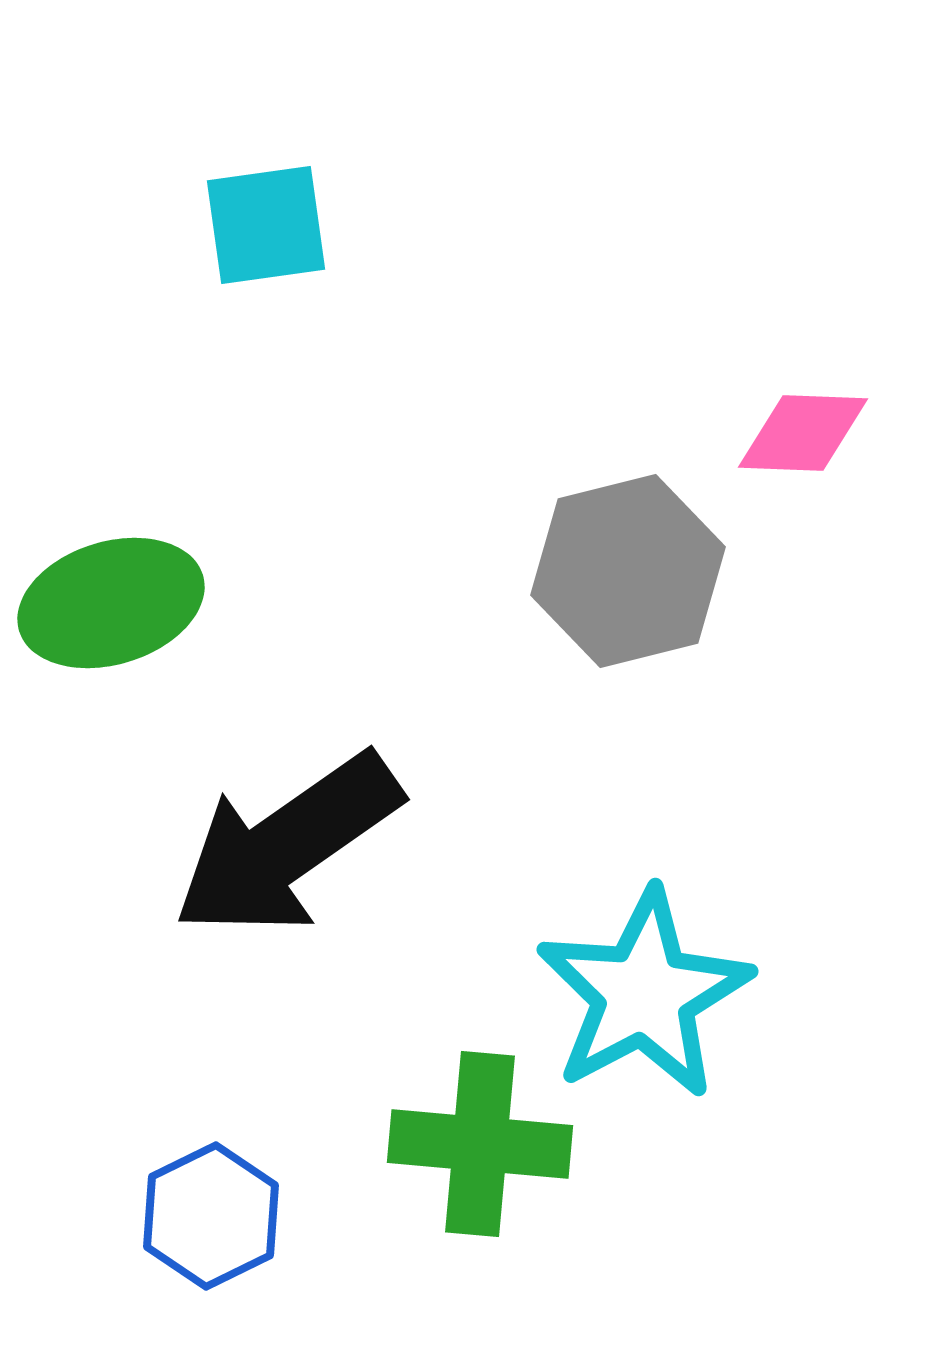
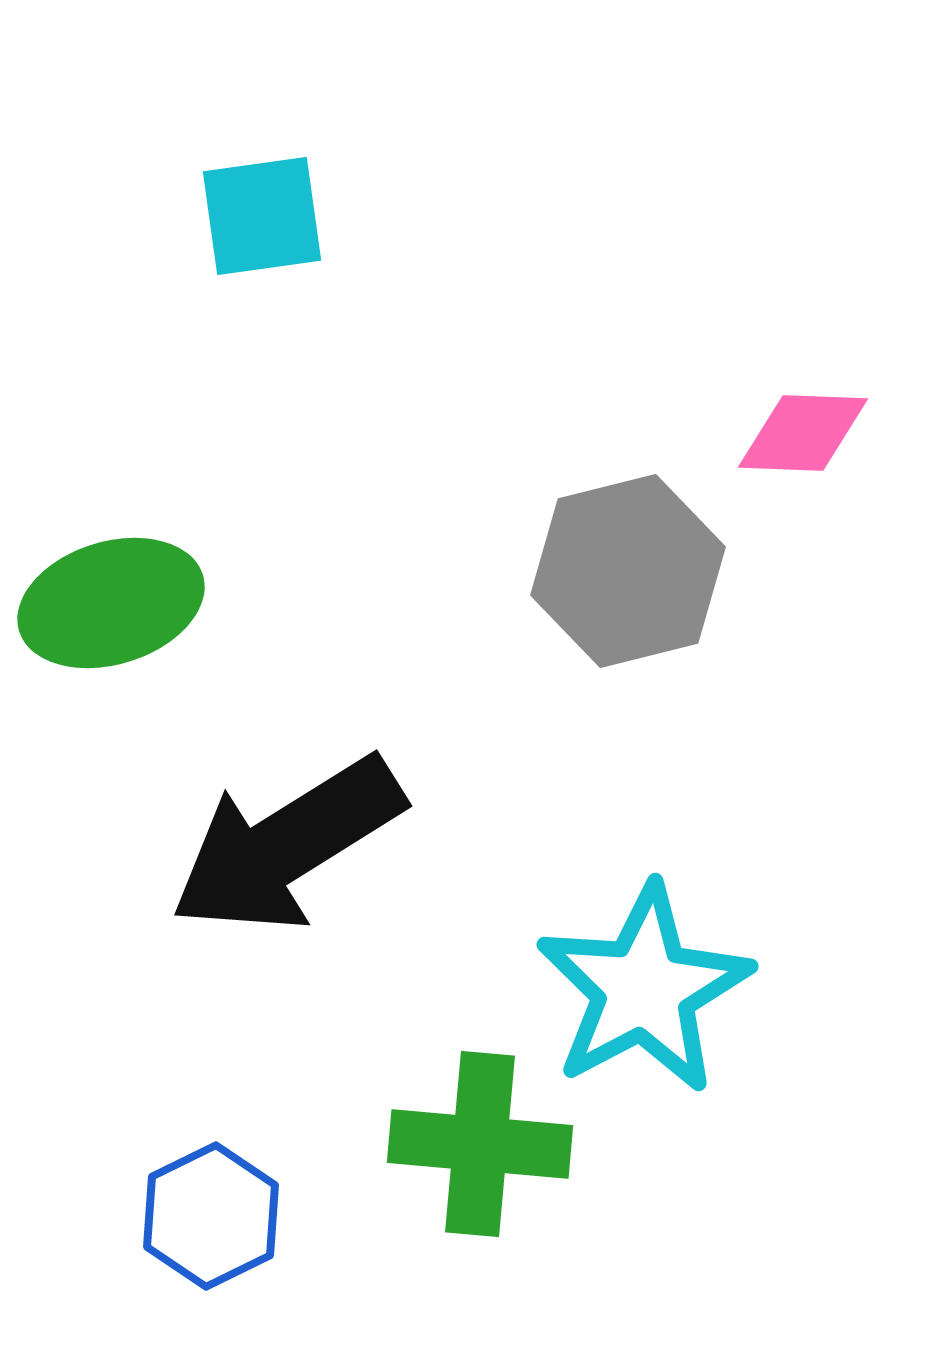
cyan square: moved 4 px left, 9 px up
black arrow: rotated 3 degrees clockwise
cyan star: moved 5 px up
